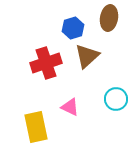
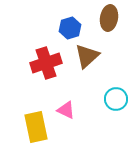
blue hexagon: moved 3 px left
pink triangle: moved 4 px left, 3 px down
